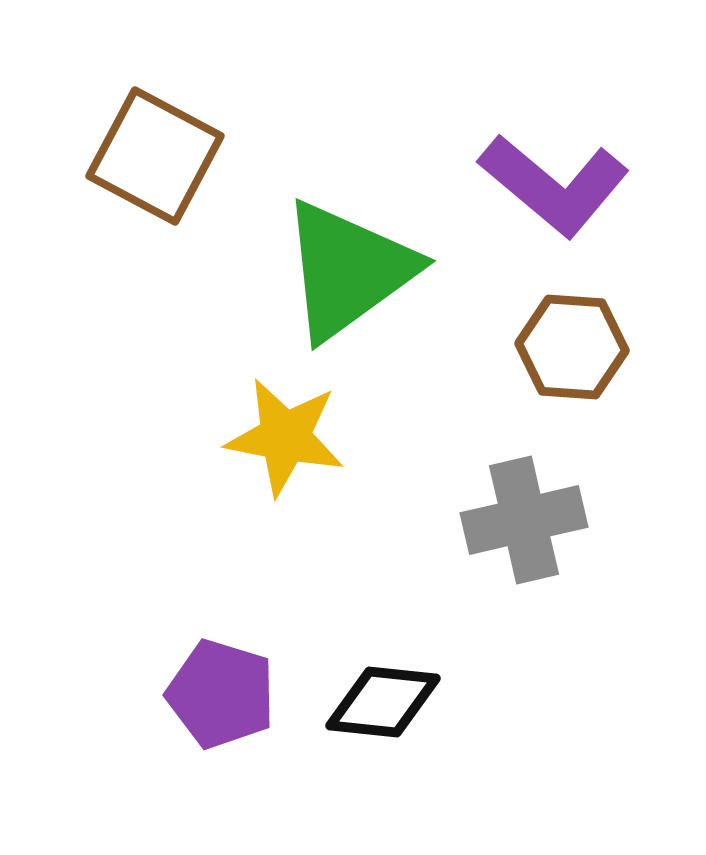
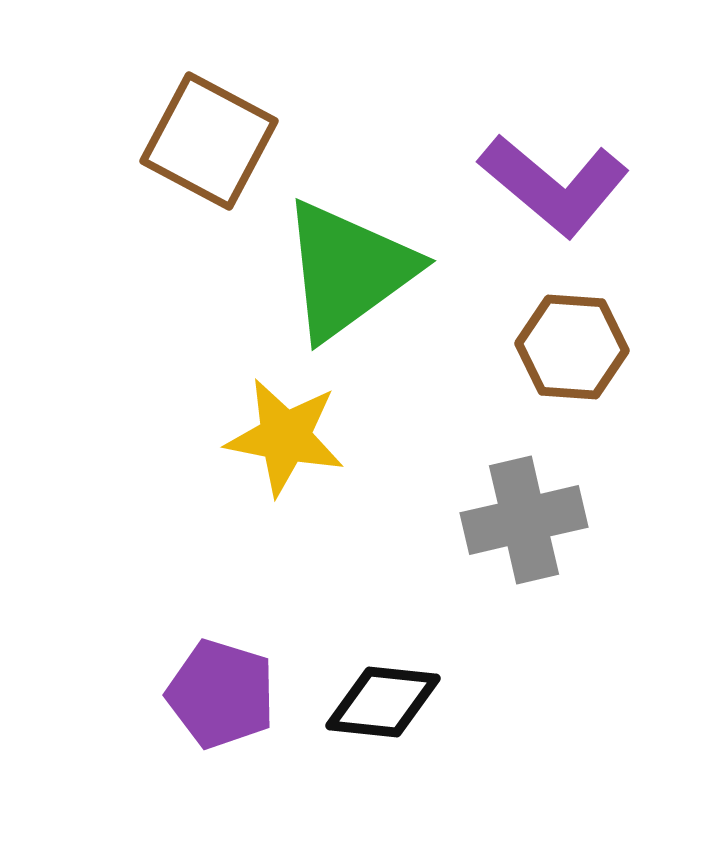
brown square: moved 54 px right, 15 px up
